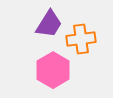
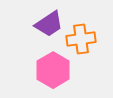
purple trapezoid: rotated 24 degrees clockwise
